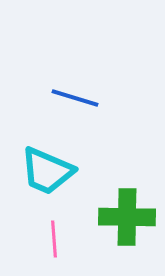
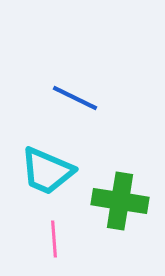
blue line: rotated 9 degrees clockwise
green cross: moved 7 px left, 16 px up; rotated 8 degrees clockwise
